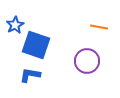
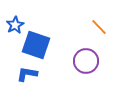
orange line: rotated 36 degrees clockwise
purple circle: moved 1 px left
blue L-shape: moved 3 px left, 1 px up
